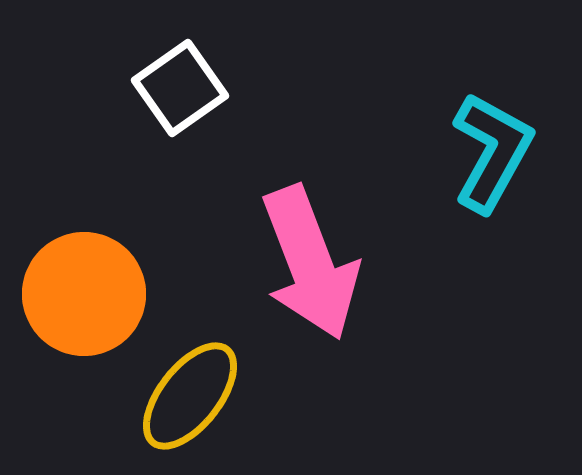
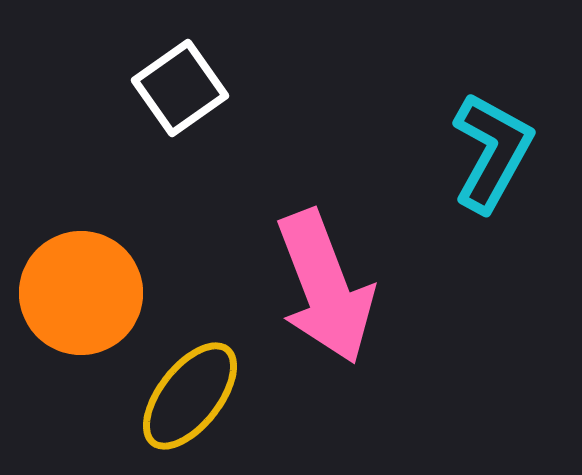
pink arrow: moved 15 px right, 24 px down
orange circle: moved 3 px left, 1 px up
